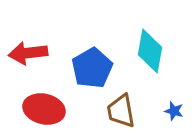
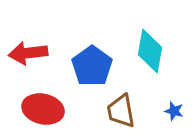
blue pentagon: moved 2 px up; rotated 6 degrees counterclockwise
red ellipse: moved 1 px left
